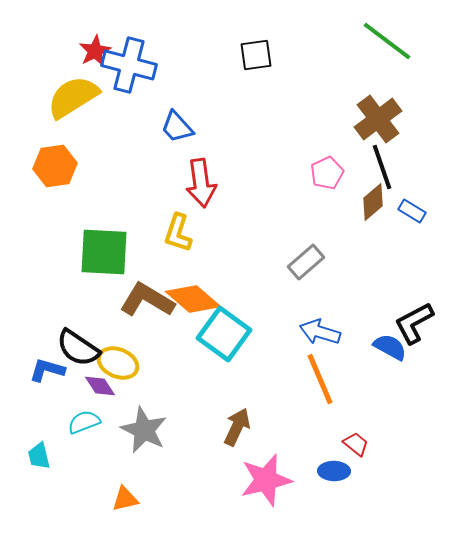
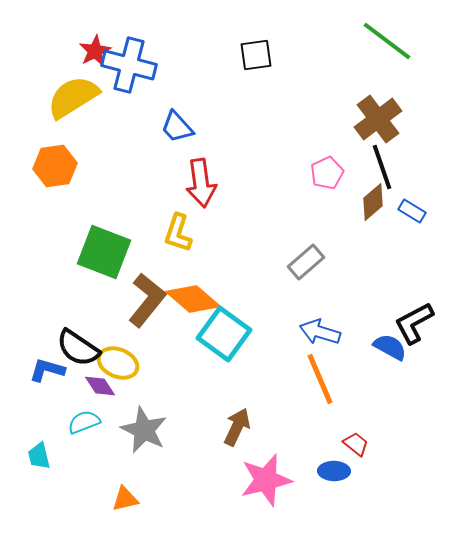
green square: rotated 18 degrees clockwise
brown L-shape: rotated 98 degrees clockwise
